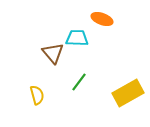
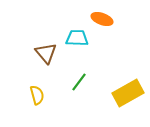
brown triangle: moved 7 px left
